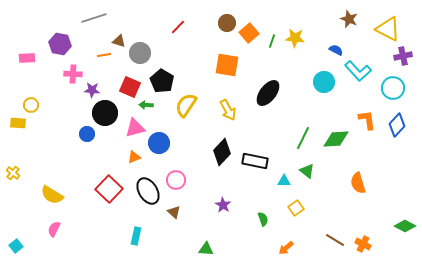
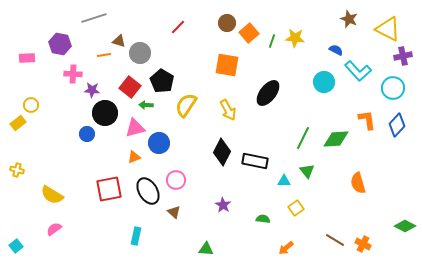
red square at (130, 87): rotated 15 degrees clockwise
yellow rectangle at (18, 123): rotated 42 degrees counterclockwise
black diamond at (222, 152): rotated 16 degrees counterclockwise
green triangle at (307, 171): rotated 14 degrees clockwise
yellow cross at (13, 173): moved 4 px right, 3 px up; rotated 24 degrees counterclockwise
red square at (109, 189): rotated 36 degrees clockwise
green semicircle at (263, 219): rotated 64 degrees counterclockwise
pink semicircle at (54, 229): rotated 28 degrees clockwise
